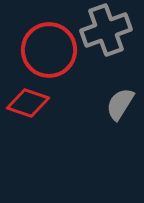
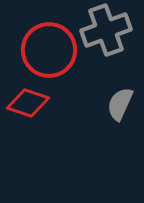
gray semicircle: rotated 8 degrees counterclockwise
